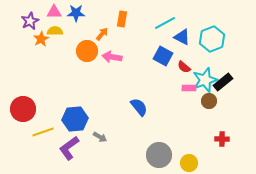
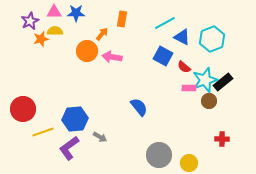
orange star: rotated 14 degrees clockwise
